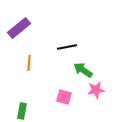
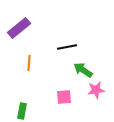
pink square: rotated 21 degrees counterclockwise
